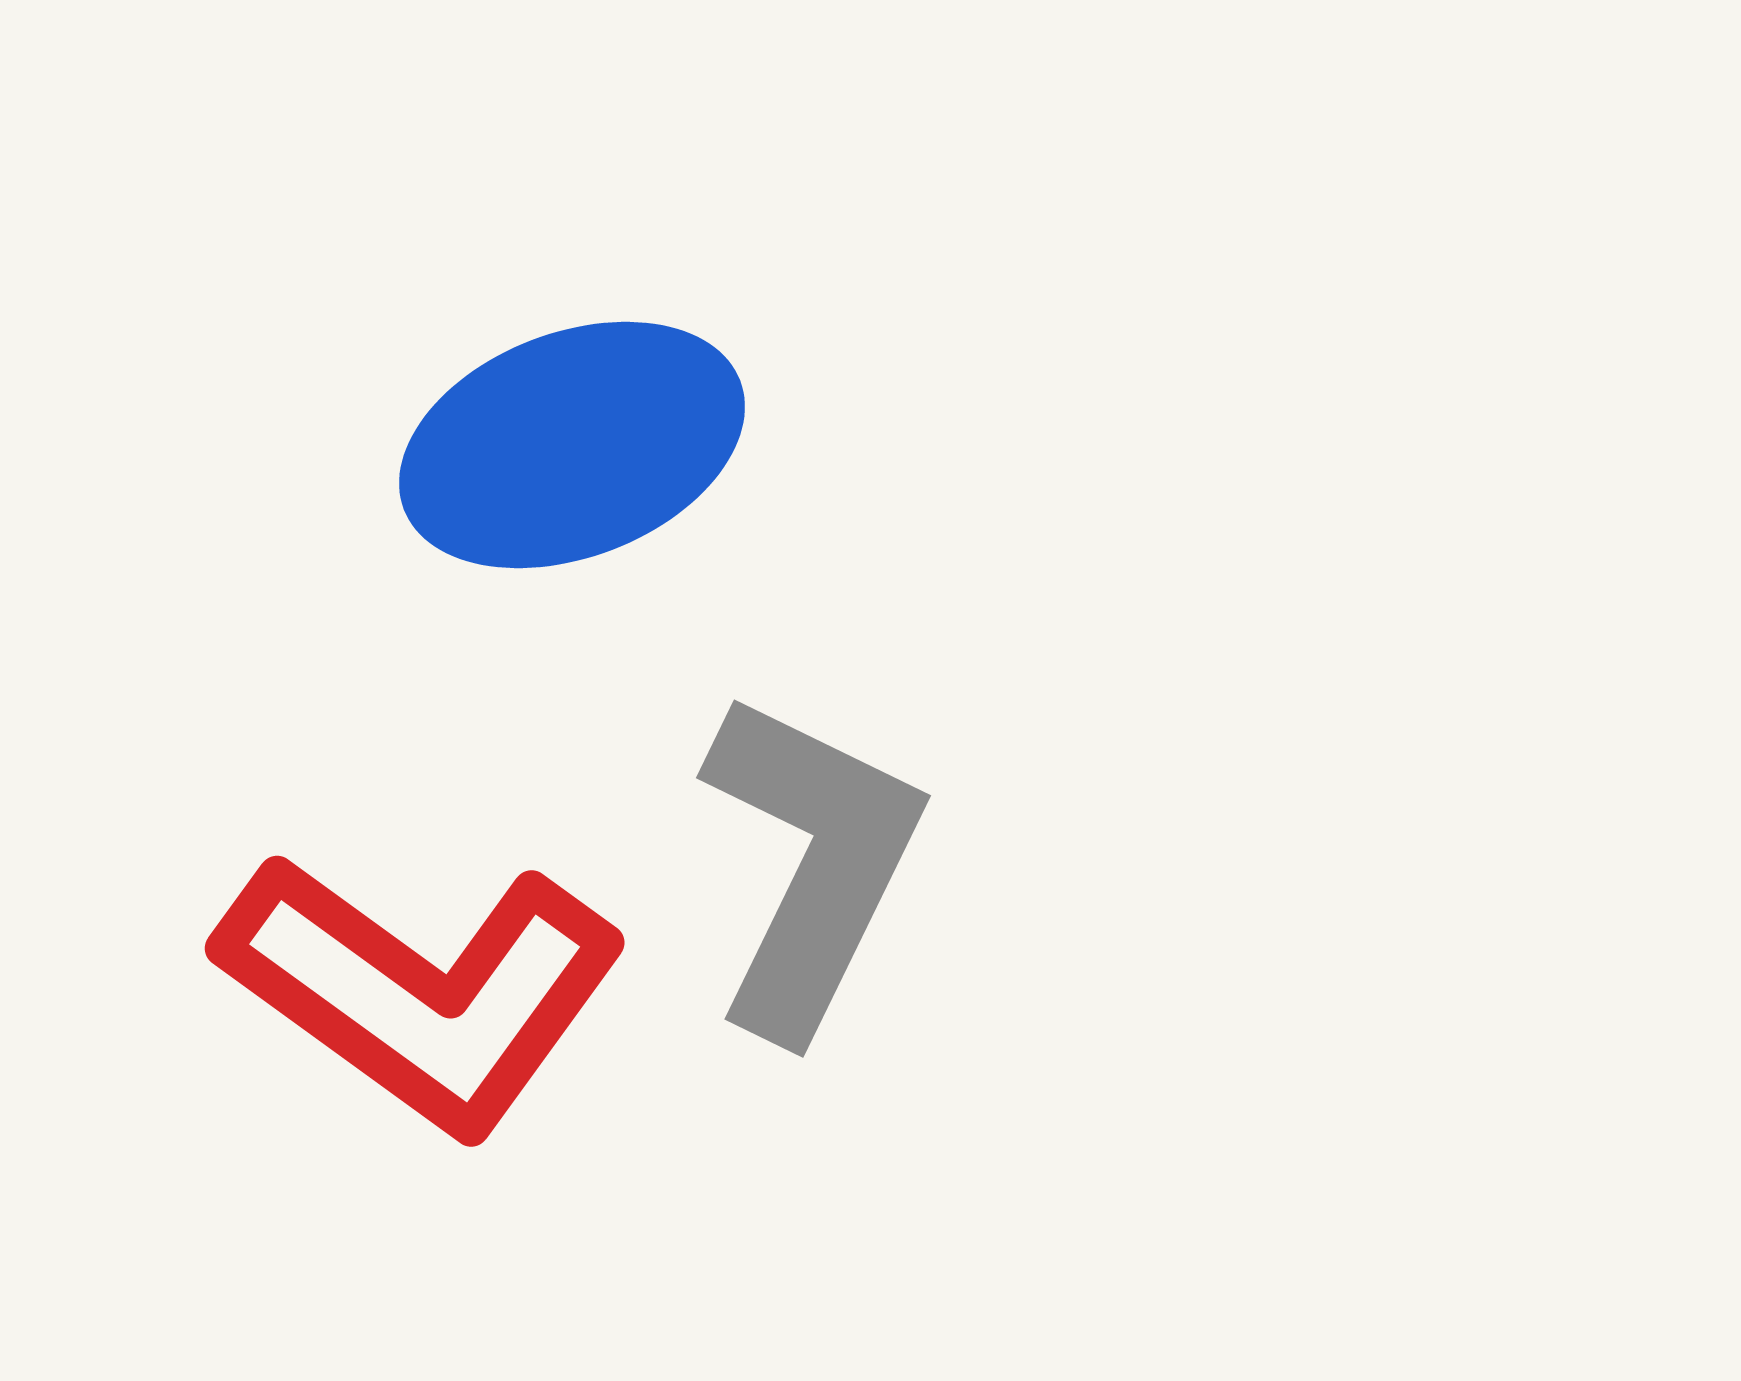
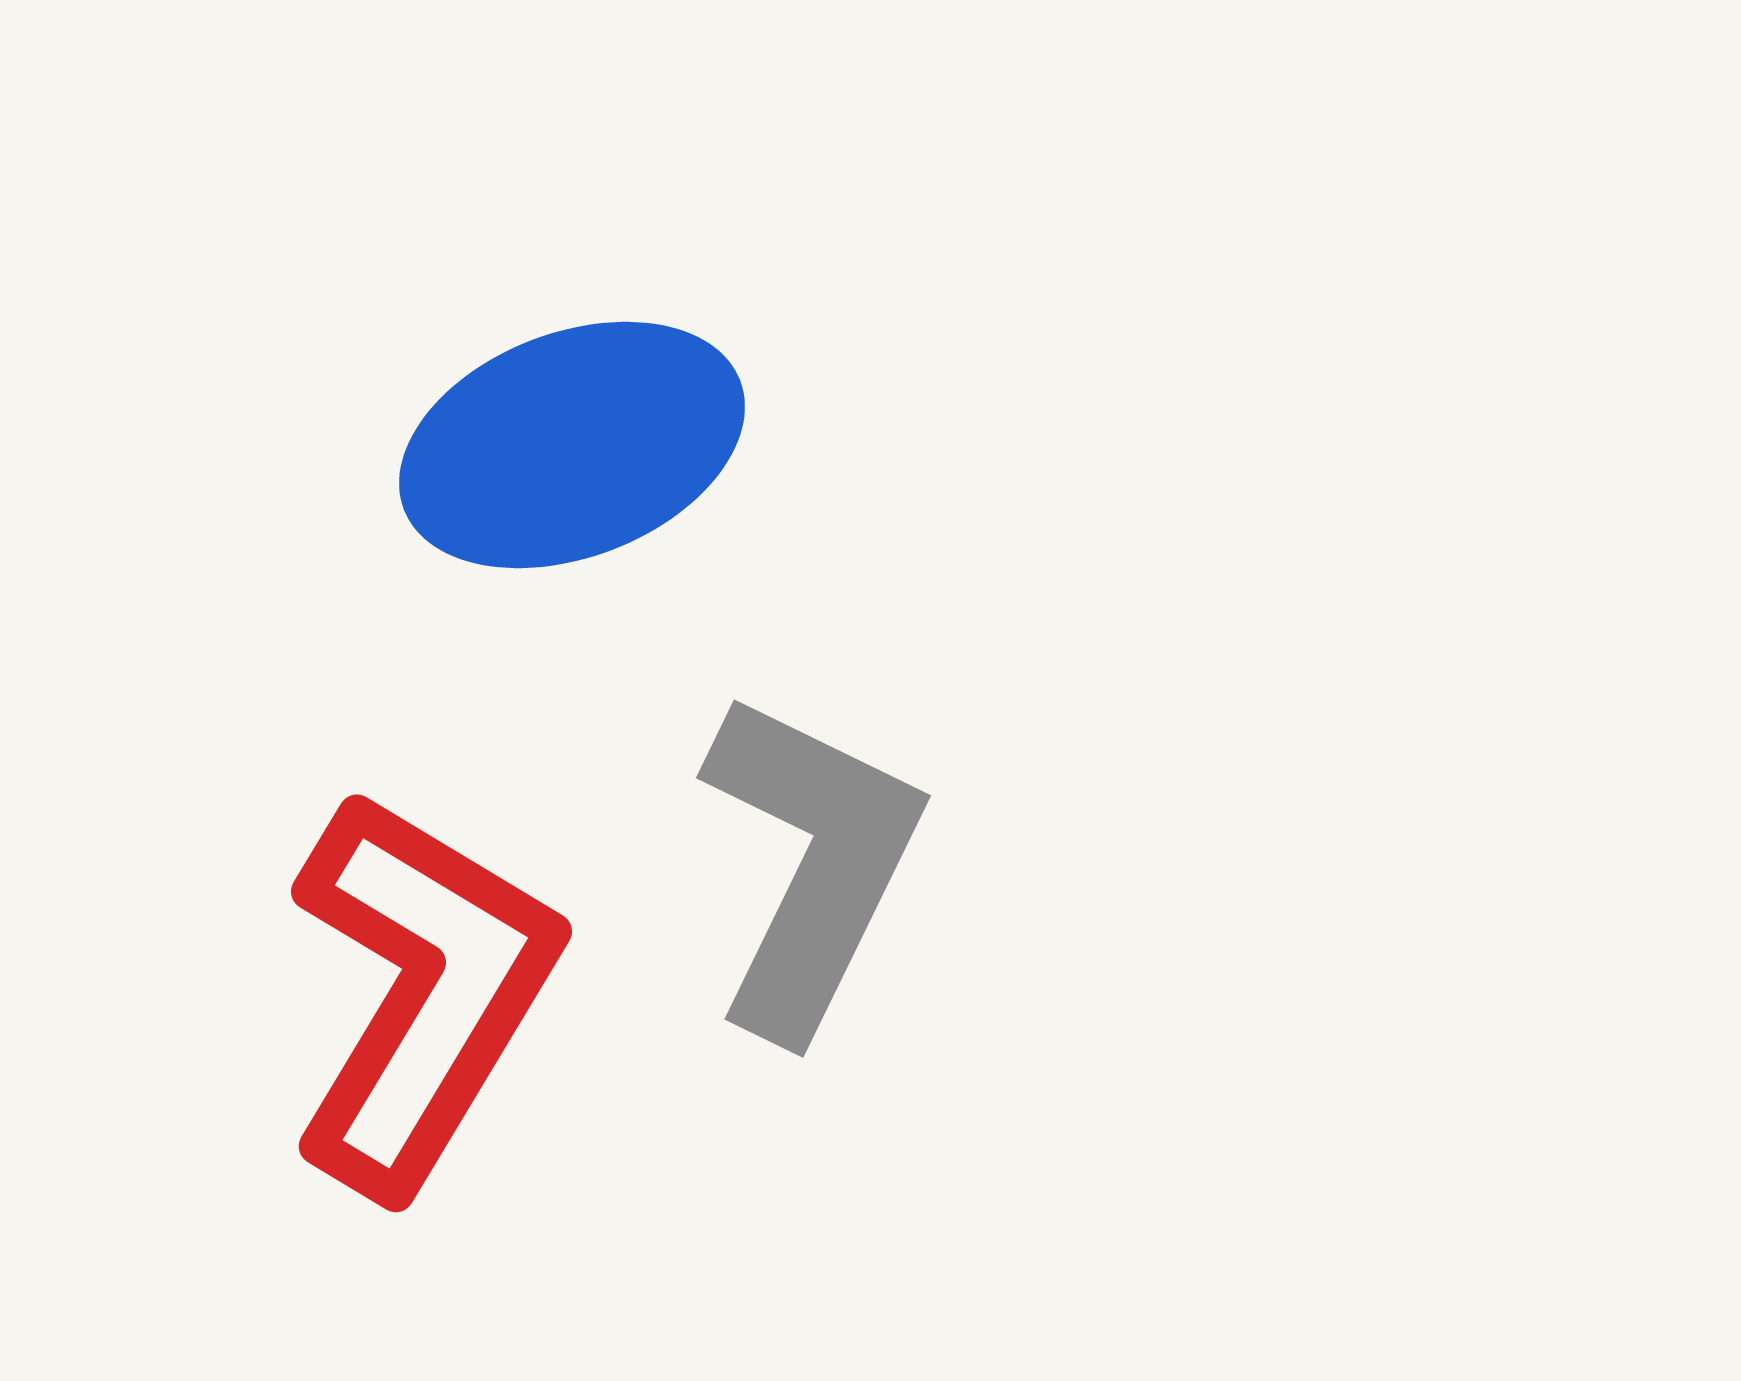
red L-shape: rotated 95 degrees counterclockwise
